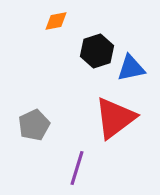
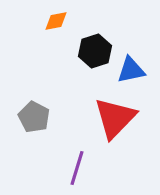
black hexagon: moved 2 px left
blue triangle: moved 2 px down
red triangle: rotated 9 degrees counterclockwise
gray pentagon: moved 8 px up; rotated 20 degrees counterclockwise
